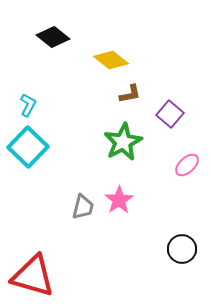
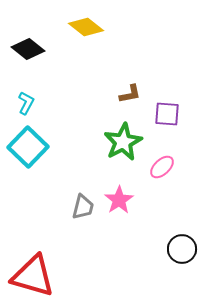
black diamond: moved 25 px left, 12 px down
yellow diamond: moved 25 px left, 33 px up
cyan L-shape: moved 2 px left, 2 px up
purple square: moved 3 px left; rotated 36 degrees counterclockwise
pink ellipse: moved 25 px left, 2 px down
